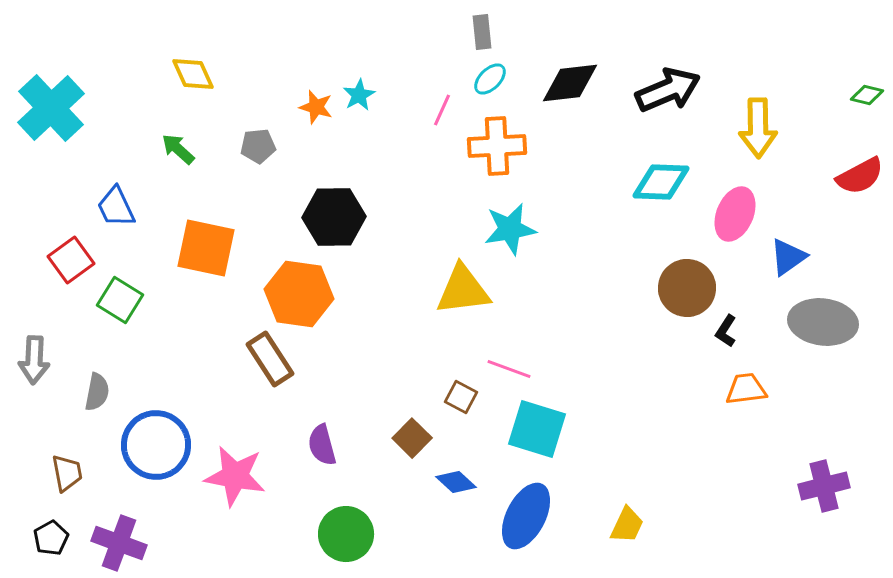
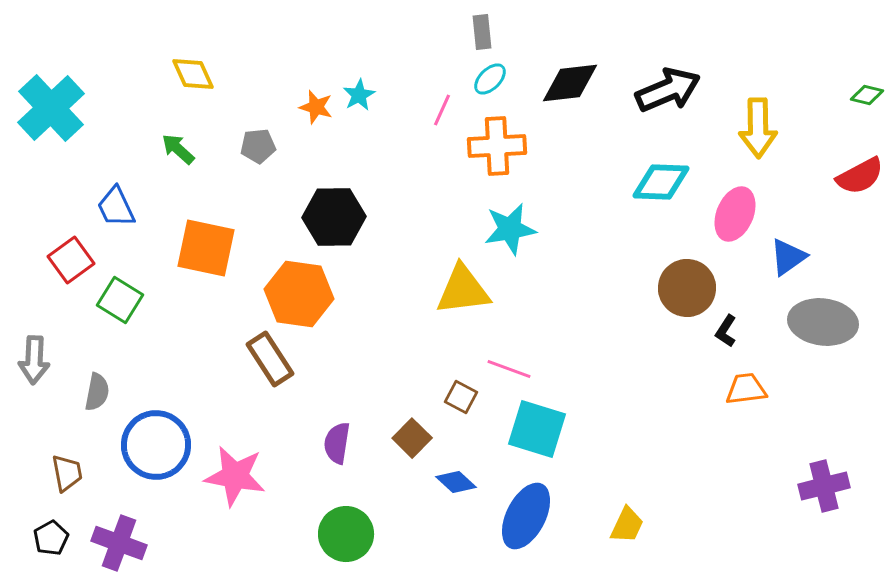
purple semicircle at (322, 445): moved 15 px right, 2 px up; rotated 24 degrees clockwise
